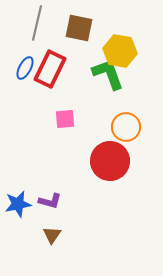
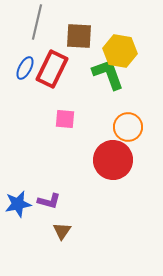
gray line: moved 1 px up
brown square: moved 8 px down; rotated 8 degrees counterclockwise
red rectangle: moved 2 px right
pink square: rotated 10 degrees clockwise
orange circle: moved 2 px right
red circle: moved 3 px right, 1 px up
purple L-shape: moved 1 px left
brown triangle: moved 10 px right, 4 px up
